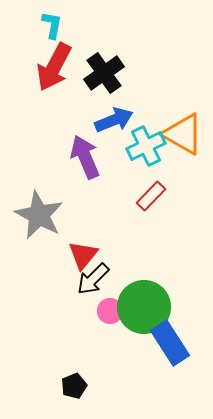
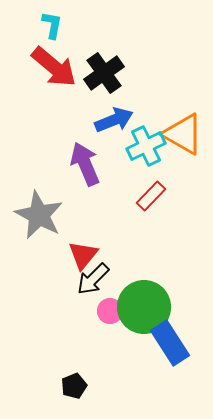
red arrow: rotated 78 degrees counterclockwise
purple arrow: moved 7 px down
